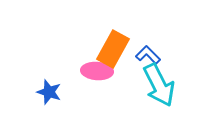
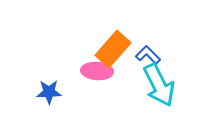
orange rectangle: rotated 12 degrees clockwise
blue star: rotated 20 degrees counterclockwise
